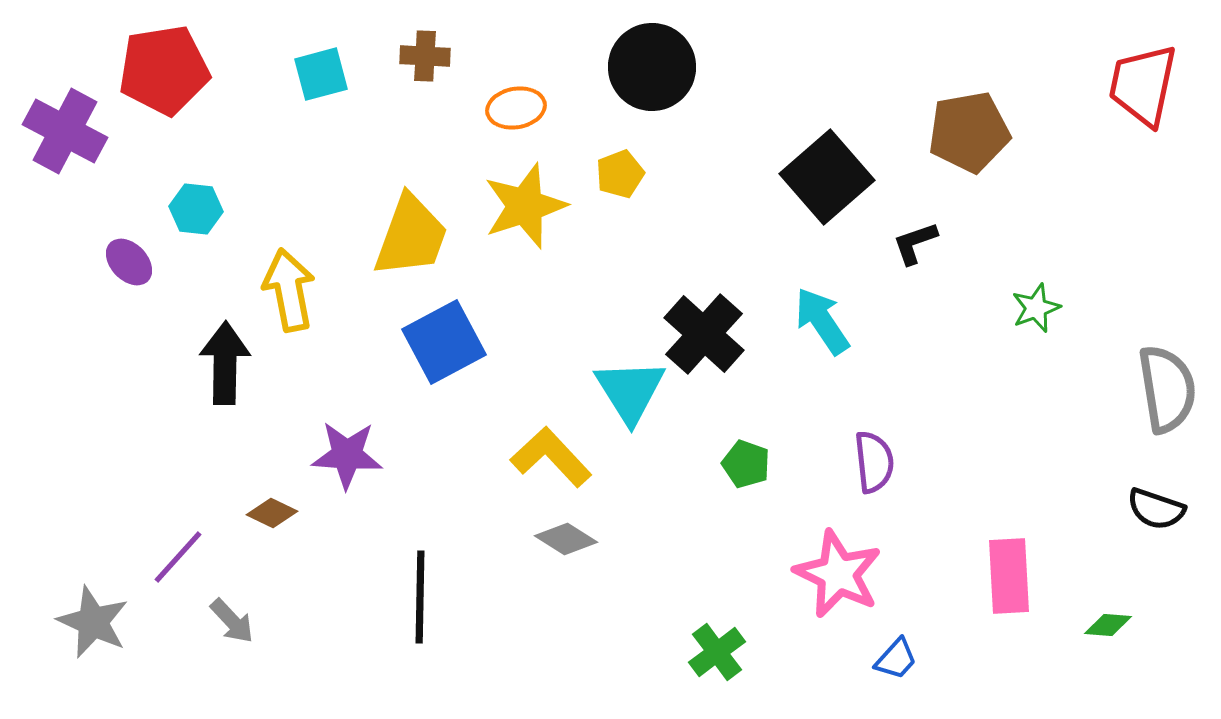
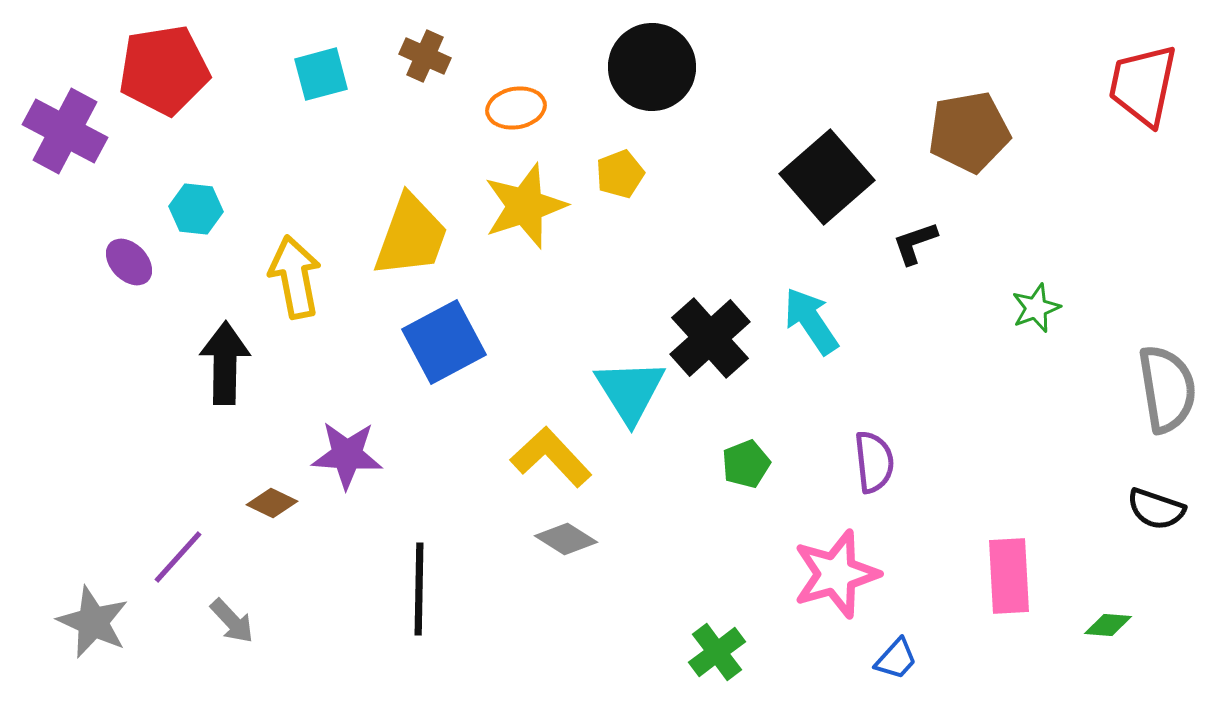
brown cross: rotated 21 degrees clockwise
yellow arrow: moved 6 px right, 13 px up
cyan arrow: moved 11 px left
black cross: moved 6 px right, 4 px down; rotated 6 degrees clockwise
green pentagon: rotated 30 degrees clockwise
brown diamond: moved 10 px up
pink star: moved 2 px left; rotated 30 degrees clockwise
black line: moved 1 px left, 8 px up
